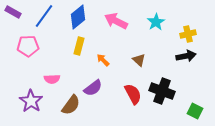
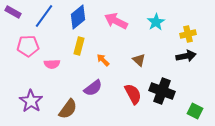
pink semicircle: moved 15 px up
brown semicircle: moved 3 px left, 4 px down
